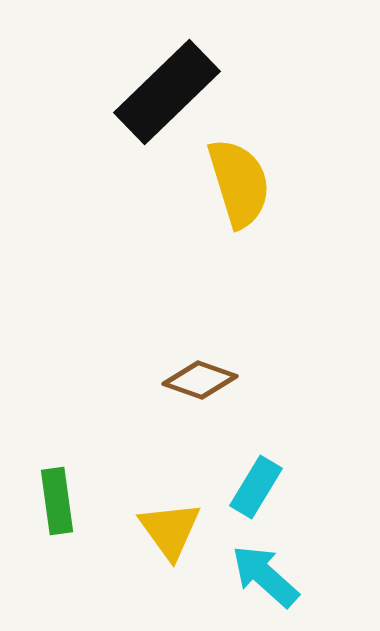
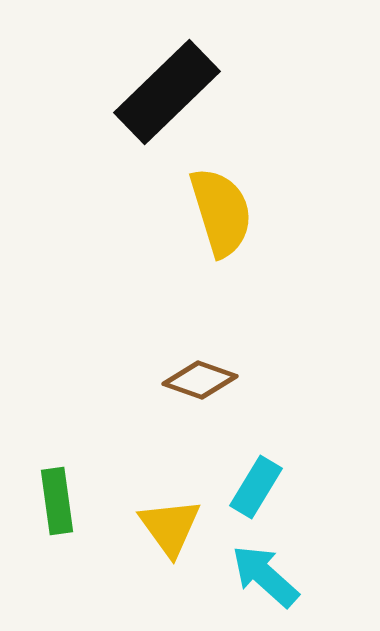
yellow semicircle: moved 18 px left, 29 px down
yellow triangle: moved 3 px up
